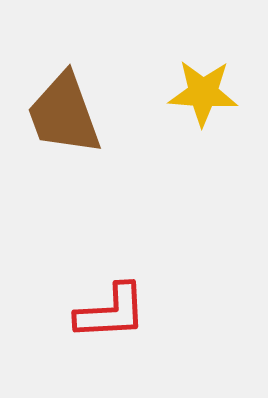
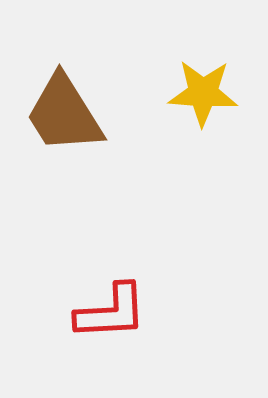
brown trapezoid: rotated 12 degrees counterclockwise
